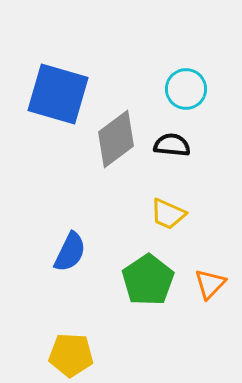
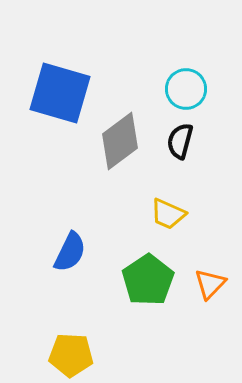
blue square: moved 2 px right, 1 px up
gray diamond: moved 4 px right, 2 px down
black semicircle: moved 8 px right, 4 px up; rotated 81 degrees counterclockwise
